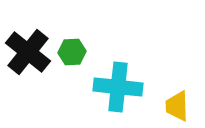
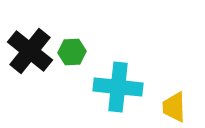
black cross: moved 2 px right, 1 px up
yellow trapezoid: moved 3 px left, 1 px down
